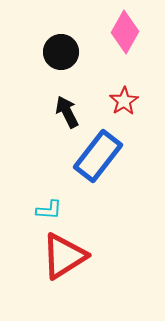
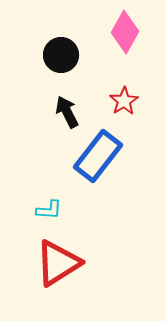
black circle: moved 3 px down
red triangle: moved 6 px left, 7 px down
